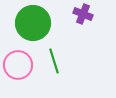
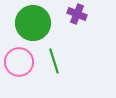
purple cross: moved 6 px left
pink circle: moved 1 px right, 3 px up
